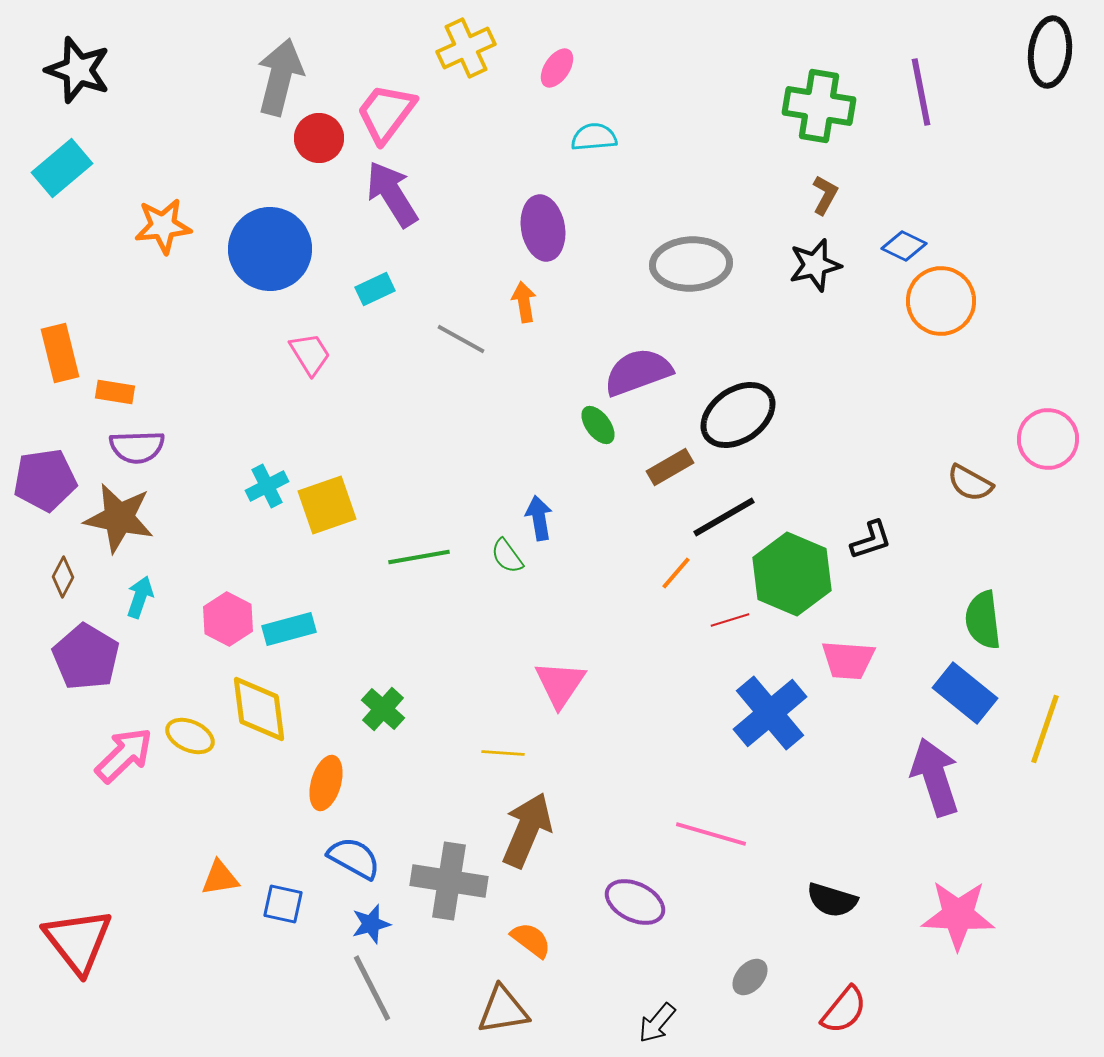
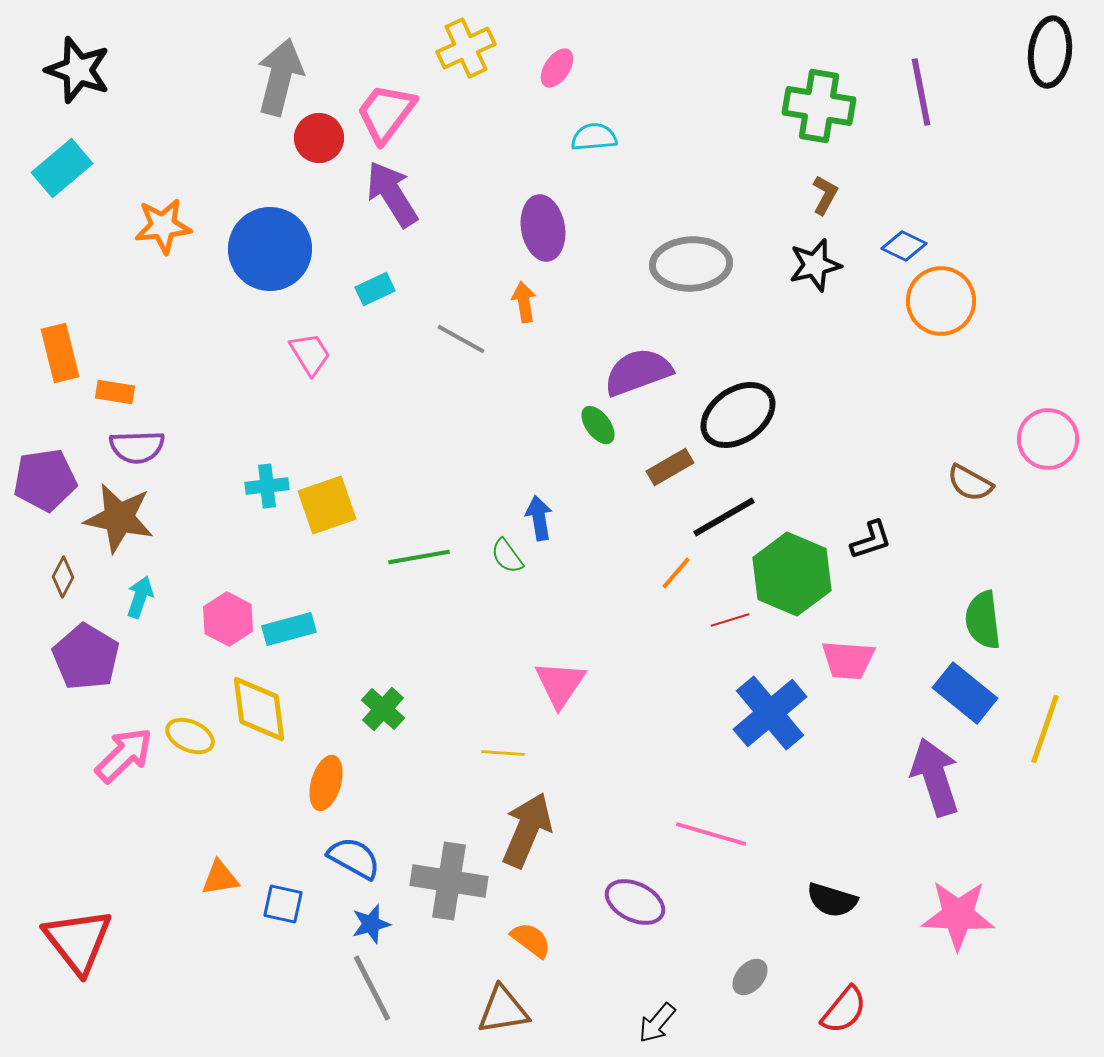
cyan cross at (267, 486): rotated 21 degrees clockwise
